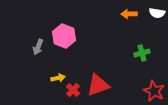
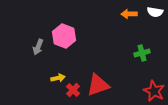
white semicircle: moved 2 px left, 1 px up
